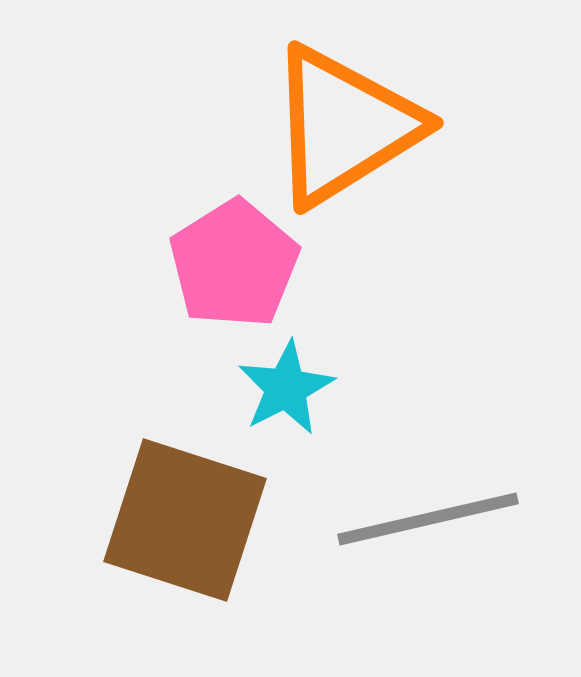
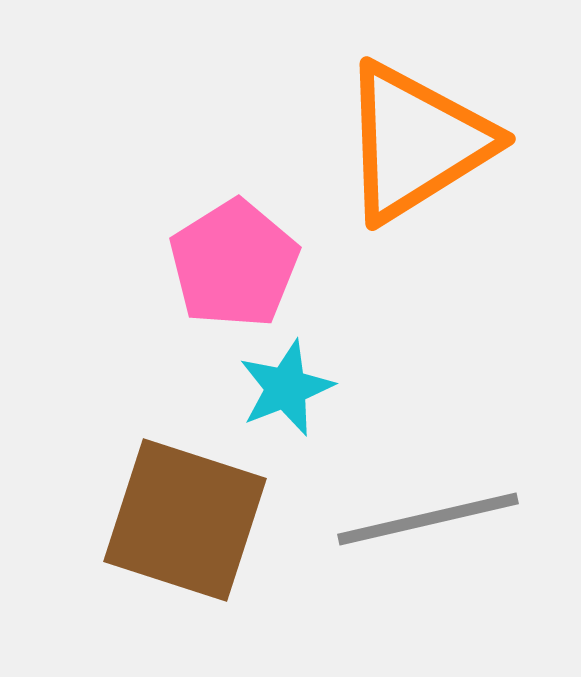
orange triangle: moved 72 px right, 16 px down
cyan star: rotated 6 degrees clockwise
